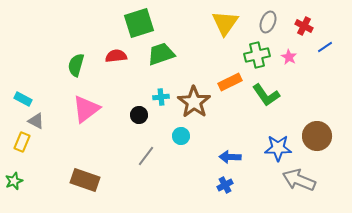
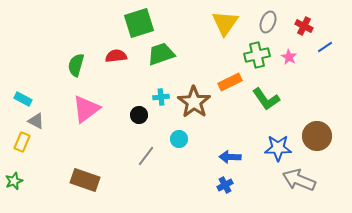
green L-shape: moved 4 px down
cyan circle: moved 2 px left, 3 px down
